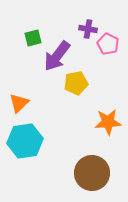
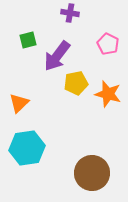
purple cross: moved 18 px left, 16 px up
green square: moved 5 px left, 2 px down
orange star: moved 28 px up; rotated 20 degrees clockwise
cyan hexagon: moved 2 px right, 7 px down
